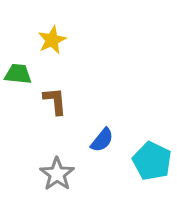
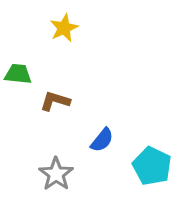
yellow star: moved 12 px right, 12 px up
brown L-shape: rotated 68 degrees counterclockwise
cyan pentagon: moved 5 px down
gray star: moved 1 px left
